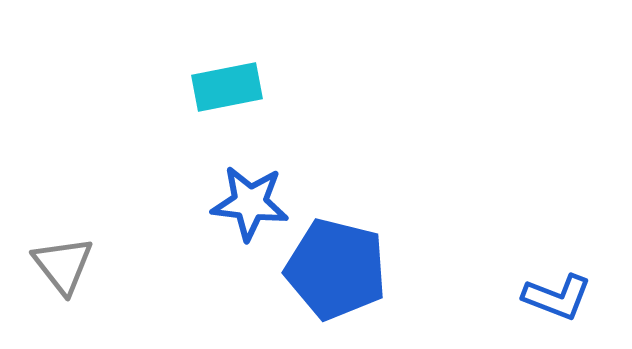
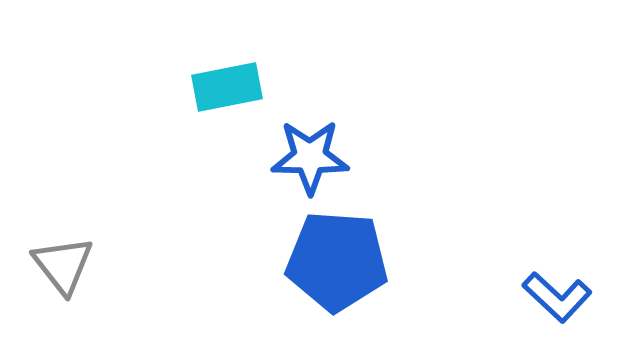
blue star: moved 60 px right, 46 px up; rotated 6 degrees counterclockwise
blue pentagon: moved 1 px right, 8 px up; rotated 10 degrees counterclockwise
blue L-shape: rotated 22 degrees clockwise
